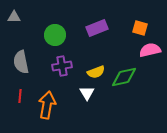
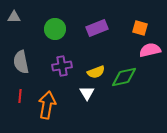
green circle: moved 6 px up
